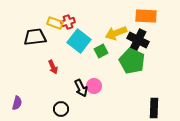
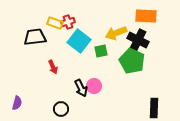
green square: rotated 16 degrees clockwise
